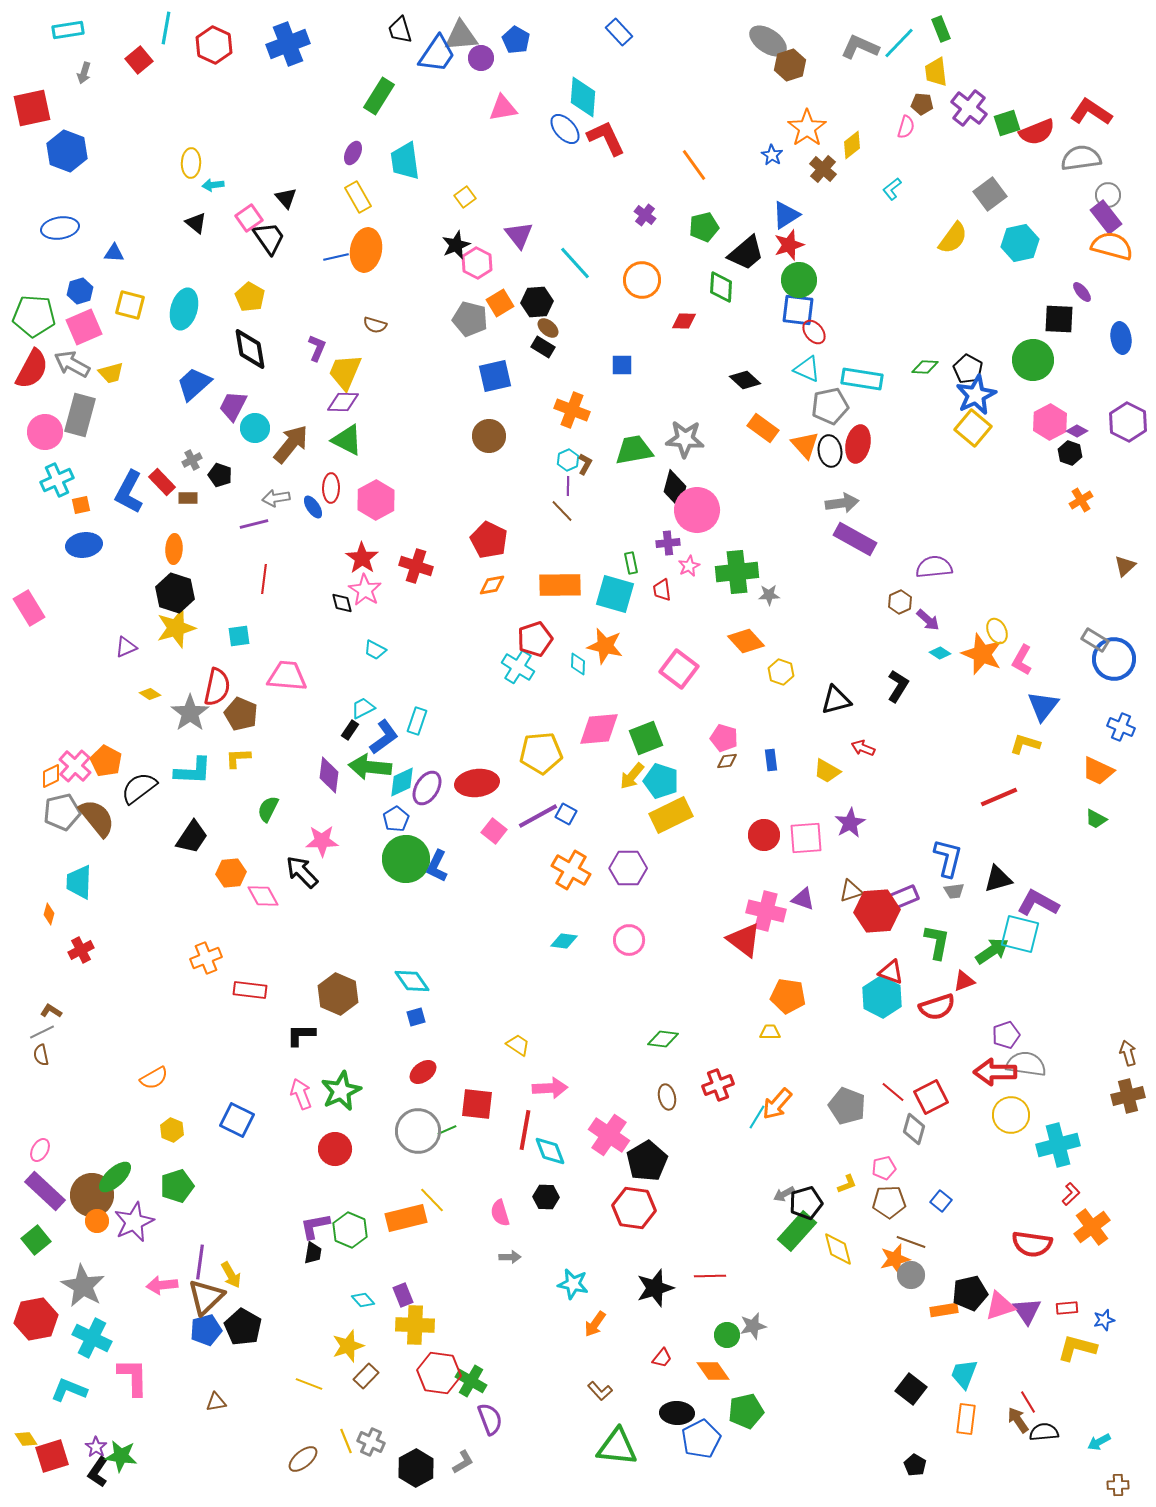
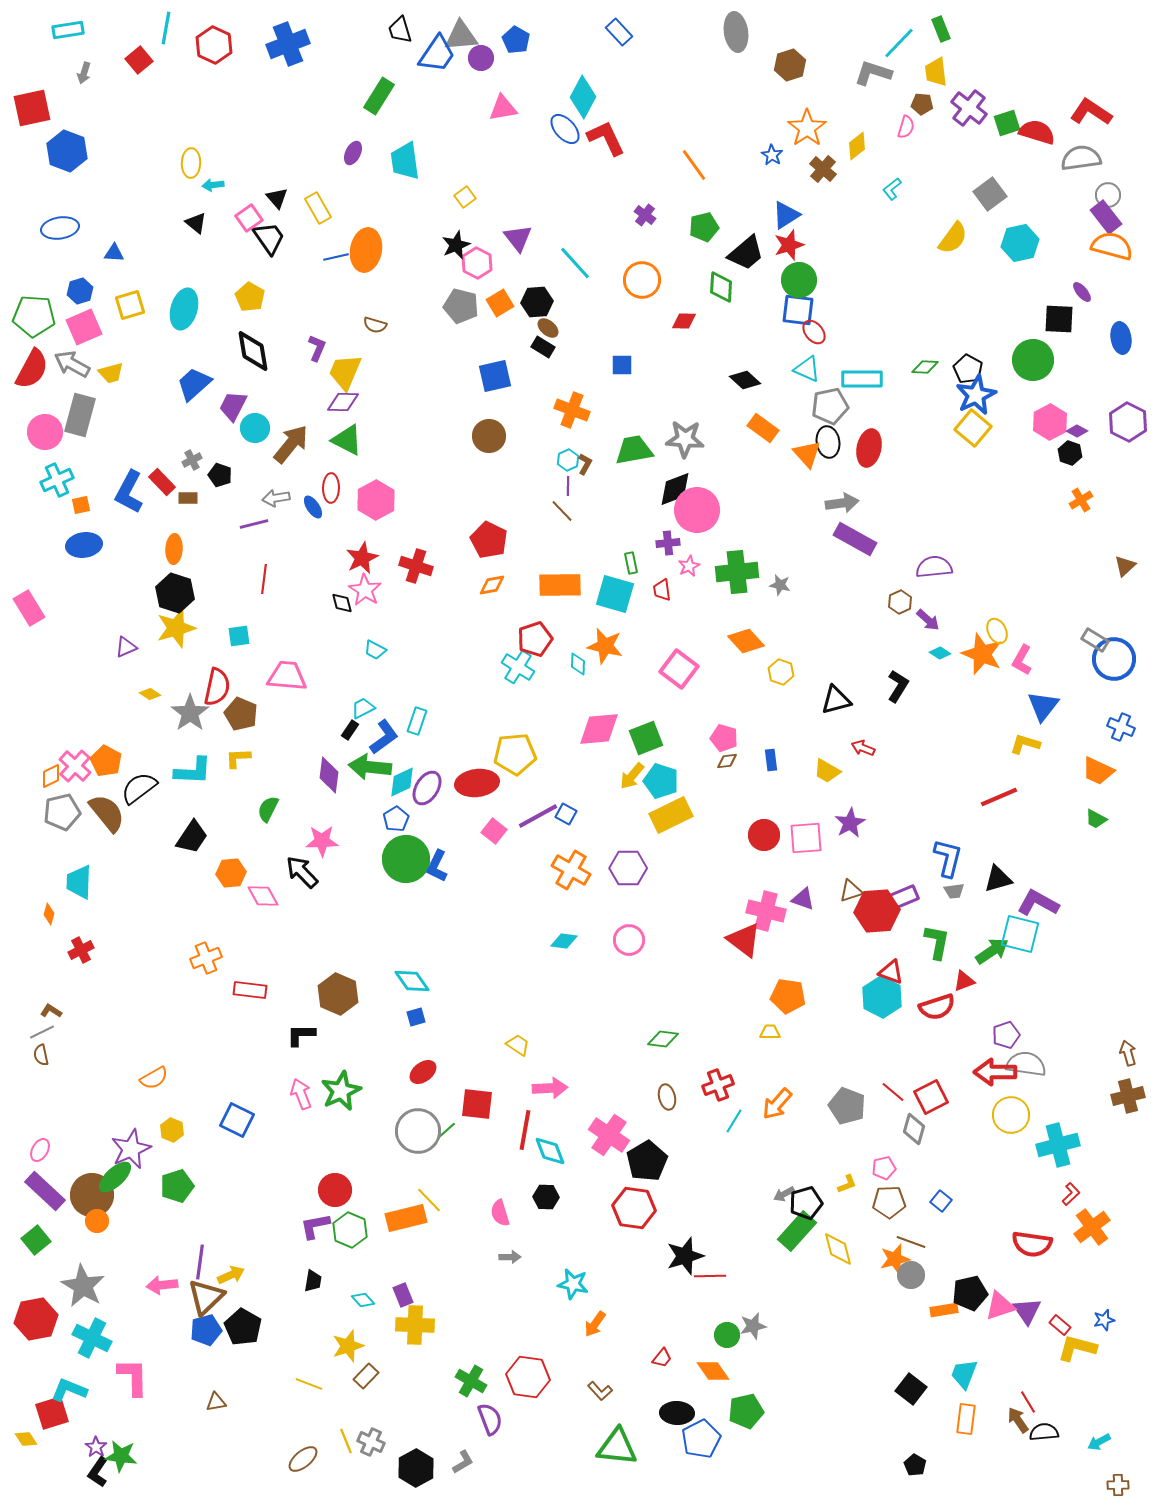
gray ellipse at (768, 41): moved 32 px left, 9 px up; rotated 48 degrees clockwise
gray L-shape at (860, 47): moved 13 px right, 26 px down; rotated 6 degrees counterclockwise
cyan diamond at (583, 97): rotated 24 degrees clockwise
red semicircle at (1037, 132): rotated 141 degrees counterclockwise
yellow diamond at (852, 145): moved 5 px right, 1 px down
yellow rectangle at (358, 197): moved 40 px left, 11 px down
black triangle at (286, 198): moved 9 px left
purple triangle at (519, 235): moved 1 px left, 3 px down
yellow square at (130, 305): rotated 32 degrees counterclockwise
gray pentagon at (470, 319): moved 9 px left, 13 px up
black diamond at (250, 349): moved 3 px right, 2 px down
cyan rectangle at (862, 379): rotated 9 degrees counterclockwise
red ellipse at (858, 444): moved 11 px right, 4 px down
orange triangle at (805, 445): moved 2 px right, 9 px down
black ellipse at (830, 451): moved 2 px left, 9 px up
black diamond at (675, 489): rotated 54 degrees clockwise
red star at (362, 558): rotated 12 degrees clockwise
gray star at (769, 595): moved 11 px right, 10 px up; rotated 15 degrees clockwise
yellow pentagon at (541, 753): moved 26 px left, 1 px down
brown semicircle at (97, 818): moved 10 px right, 5 px up
cyan line at (757, 1117): moved 23 px left, 4 px down
green line at (447, 1130): rotated 18 degrees counterclockwise
red circle at (335, 1149): moved 41 px down
yellow line at (432, 1200): moved 3 px left
purple star at (134, 1222): moved 3 px left, 73 px up
black trapezoid at (313, 1253): moved 28 px down
yellow arrow at (231, 1275): rotated 84 degrees counterclockwise
black star at (655, 1288): moved 30 px right, 32 px up
red rectangle at (1067, 1308): moved 7 px left, 17 px down; rotated 45 degrees clockwise
red hexagon at (439, 1373): moved 89 px right, 4 px down
red square at (52, 1456): moved 43 px up
